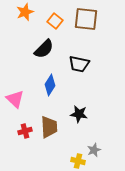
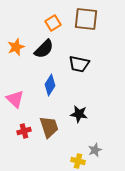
orange star: moved 9 px left, 35 px down
orange square: moved 2 px left, 2 px down; rotated 21 degrees clockwise
brown trapezoid: rotated 15 degrees counterclockwise
red cross: moved 1 px left
gray star: moved 1 px right
